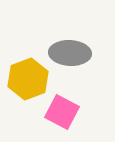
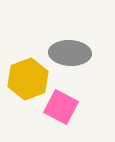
pink square: moved 1 px left, 5 px up
